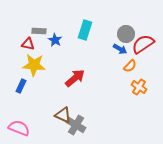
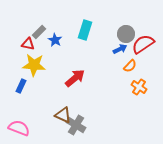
gray rectangle: moved 1 px down; rotated 48 degrees counterclockwise
blue arrow: rotated 56 degrees counterclockwise
